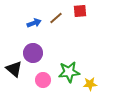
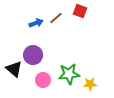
red square: rotated 24 degrees clockwise
blue arrow: moved 2 px right
purple circle: moved 2 px down
green star: moved 2 px down
